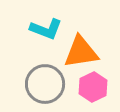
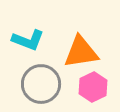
cyan L-shape: moved 18 px left, 11 px down
gray circle: moved 4 px left
